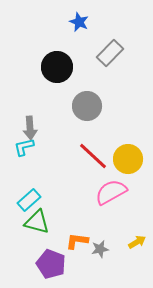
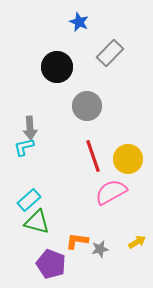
red line: rotated 28 degrees clockwise
